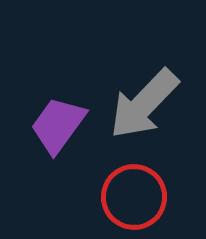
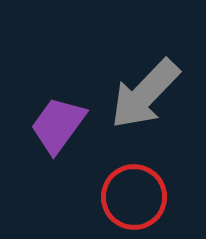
gray arrow: moved 1 px right, 10 px up
